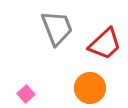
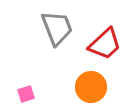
orange circle: moved 1 px right, 1 px up
pink square: rotated 24 degrees clockwise
